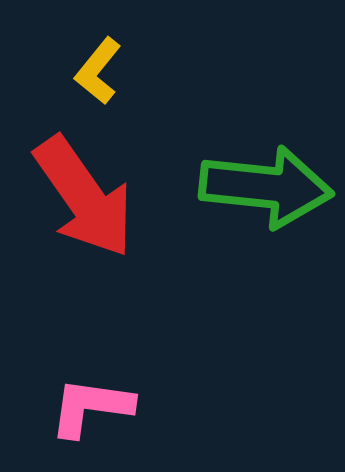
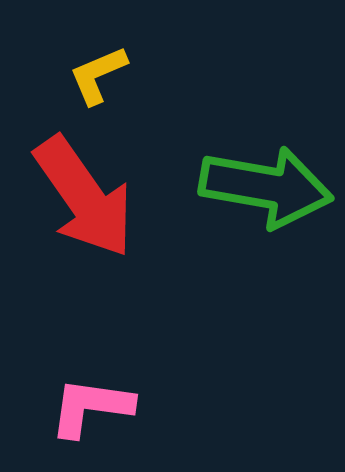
yellow L-shape: moved 4 px down; rotated 28 degrees clockwise
green arrow: rotated 4 degrees clockwise
